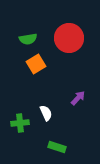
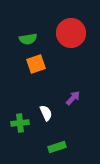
red circle: moved 2 px right, 5 px up
orange square: rotated 12 degrees clockwise
purple arrow: moved 5 px left
green rectangle: rotated 36 degrees counterclockwise
